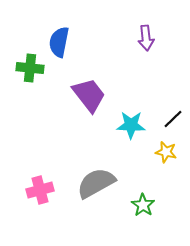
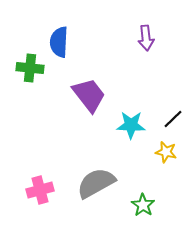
blue semicircle: rotated 8 degrees counterclockwise
